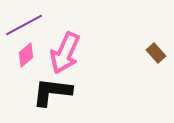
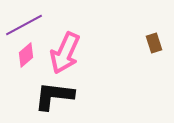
brown rectangle: moved 2 px left, 10 px up; rotated 24 degrees clockwise
black L-shape: moved 2 px right, 4 px down
